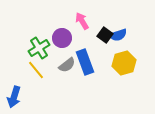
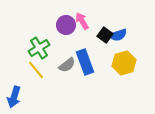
purple circle: moved 4 px right, 13 px up
